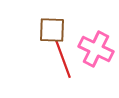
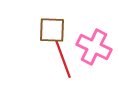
pink cross: moved 2 px left, 2 px up
